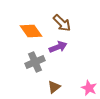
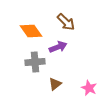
brown arrow: moved 4 px right, 1 px up
gray cross: rotated 18 degrees clockwise
brown triangle: moved 1 px right, 3 px up
